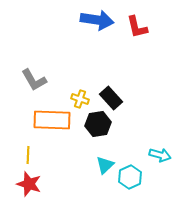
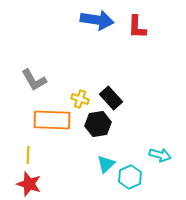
red L-shape: rotated 15 degrees clockwise
cyan triangle: moved 1 px right, 1 px up
